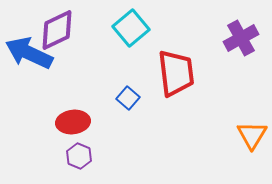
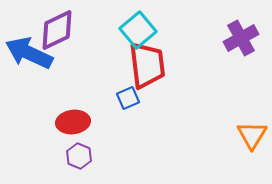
cyan square: moved 7 px right, 2 px down
red trapezoid: moved 29 px left, 8 px up
blue square: rotated 25 degrees clockwise
